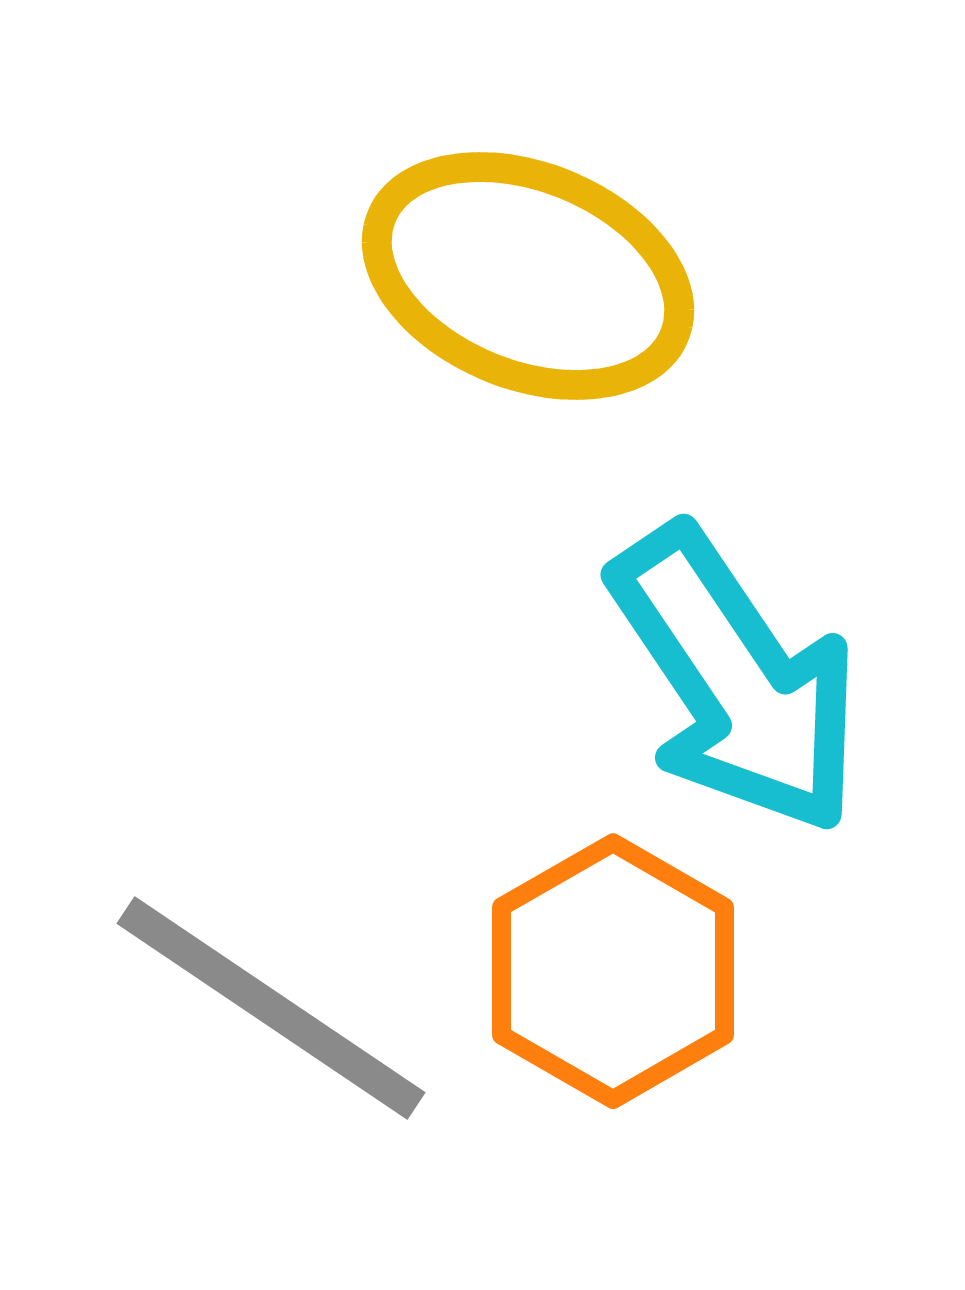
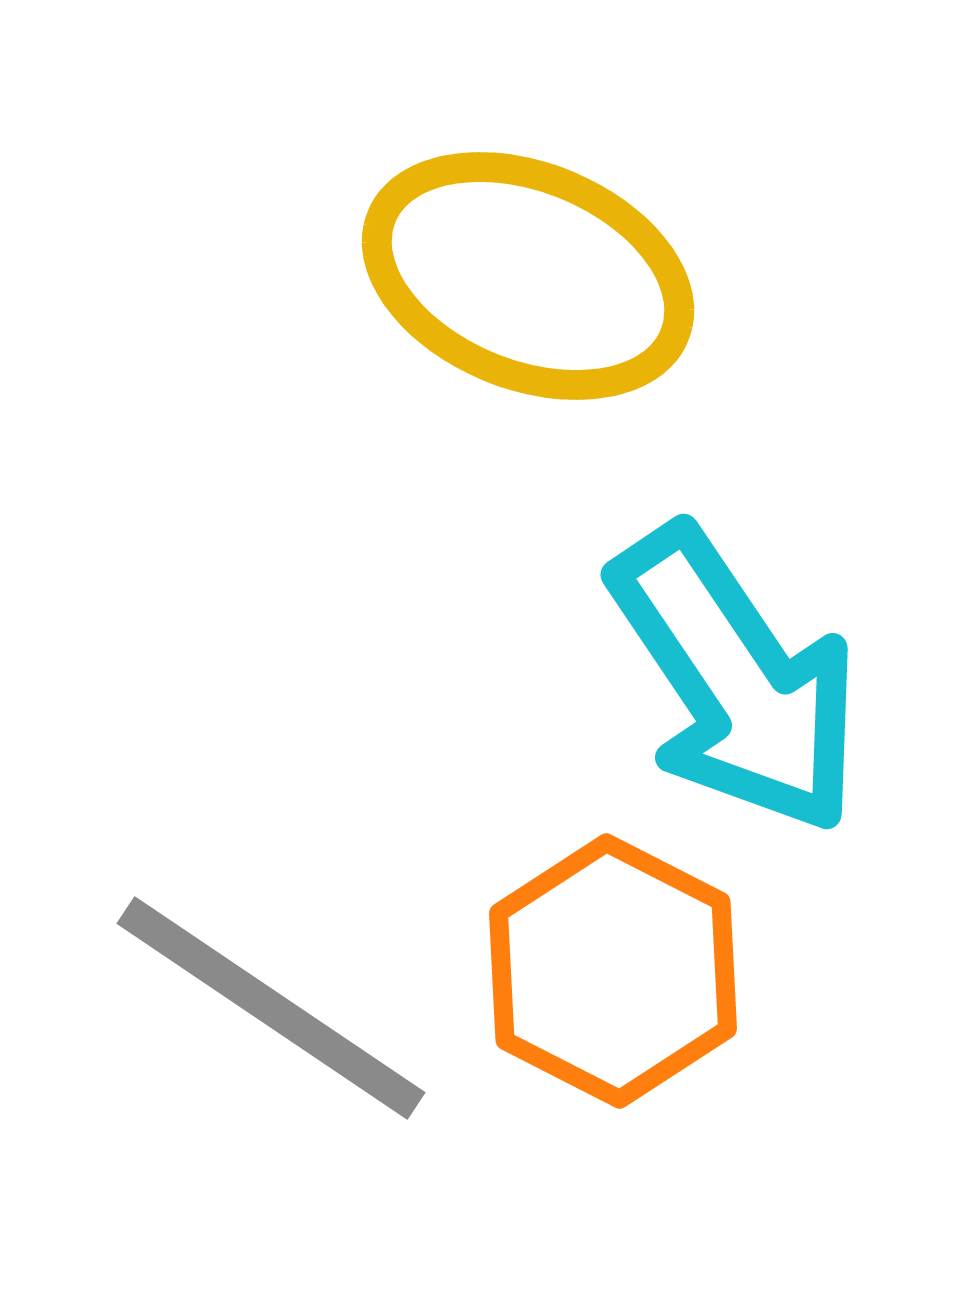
orange hexagon: rotated 3 degrees counterclockwise
